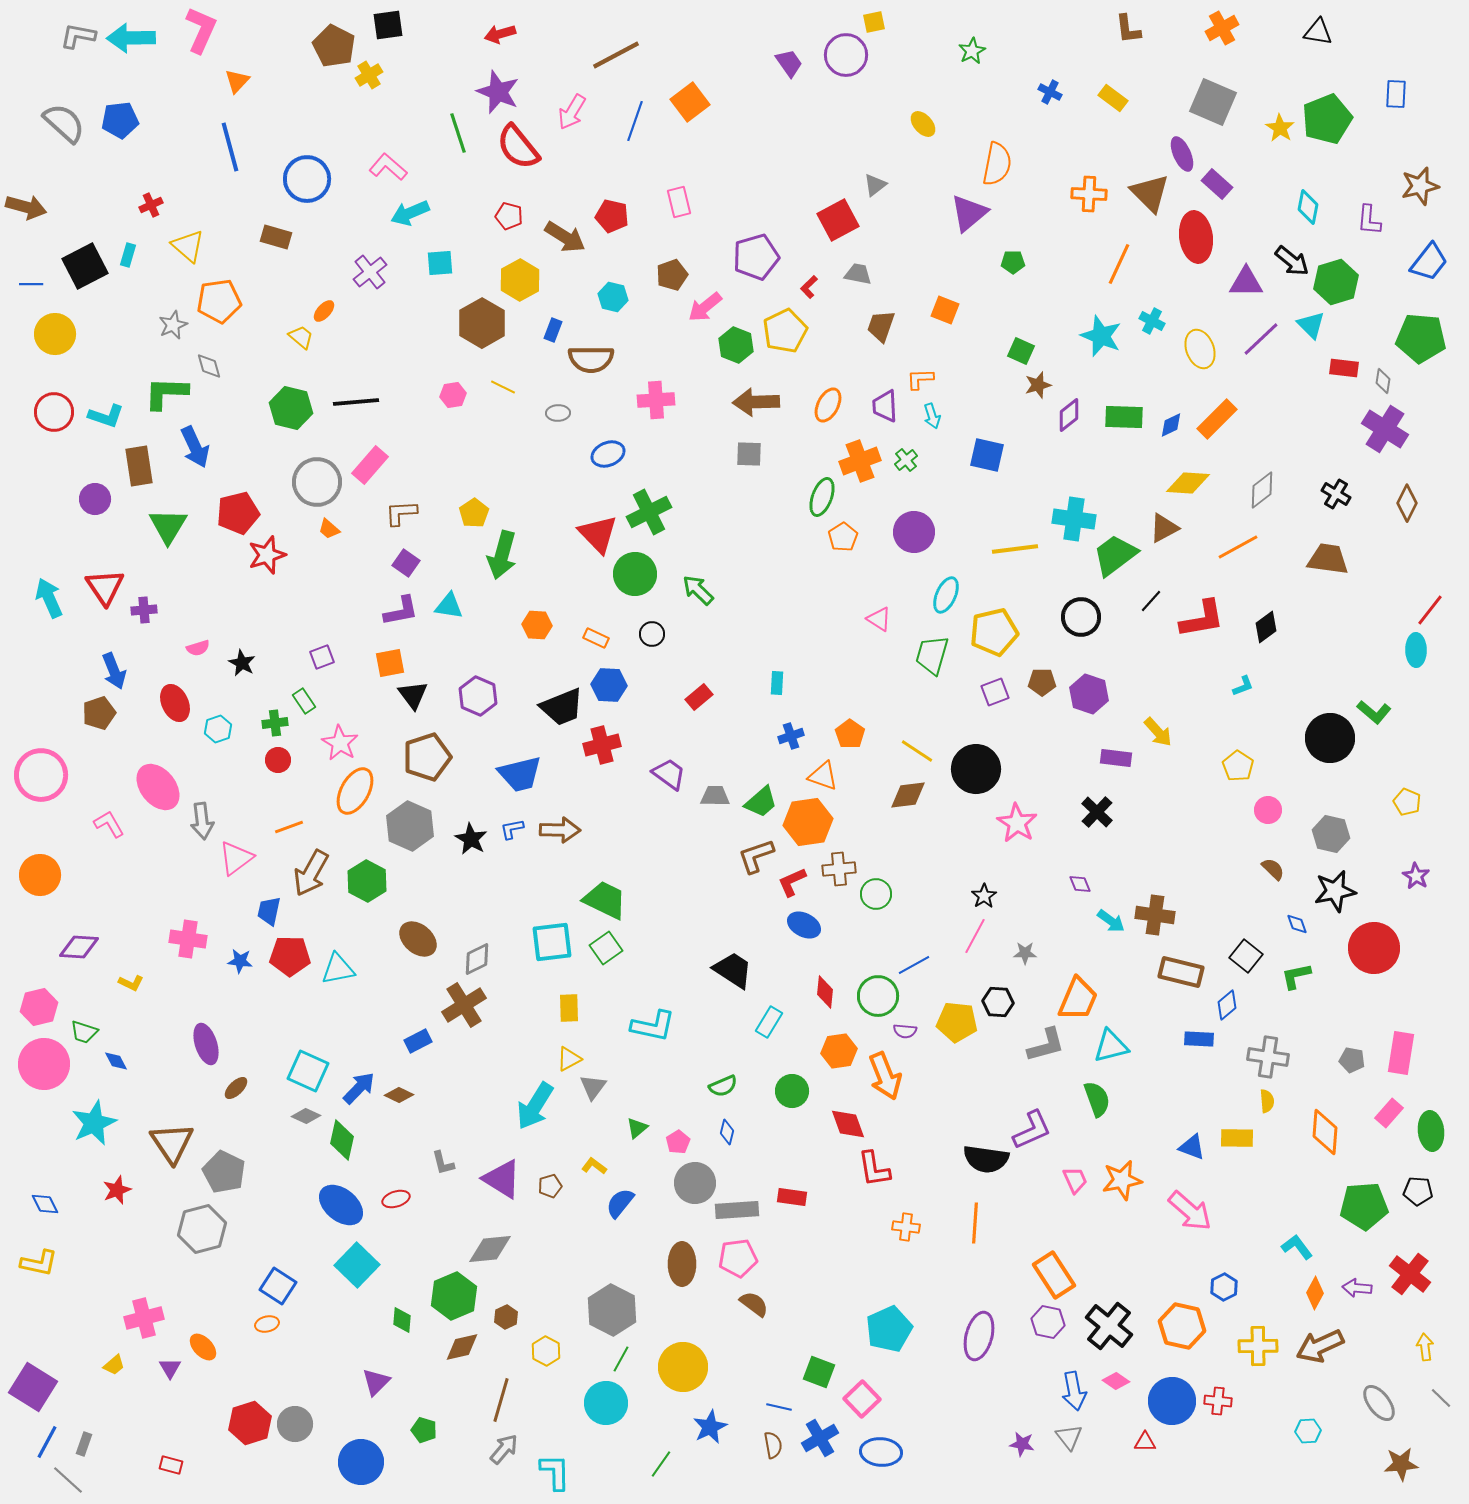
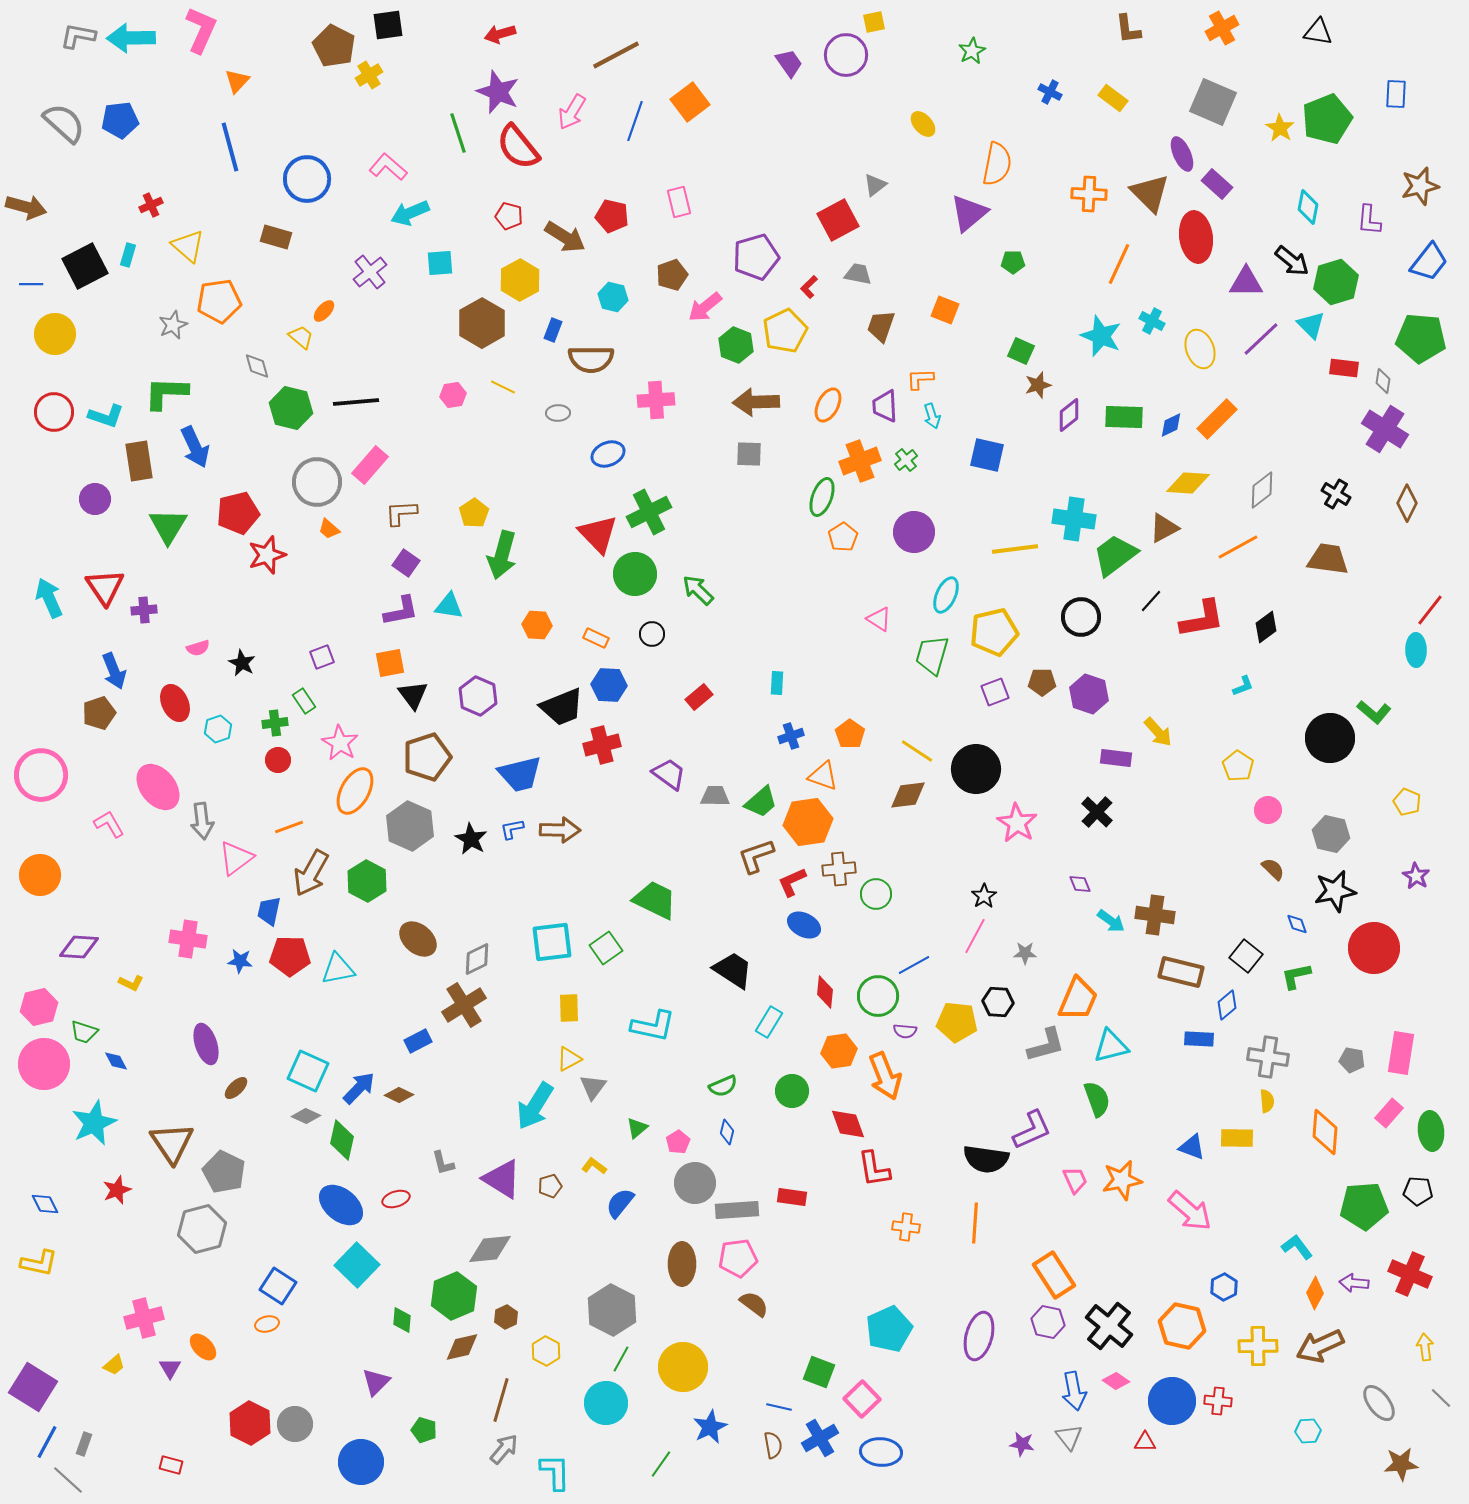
gray diamond at (209, 366): moved 48 px right
brown rectangle at (139, 466): moved 5 px up
green trapezoid at (605, 900): moved 50 px right
red cross at (1410, 1274): rotated 15 degrees counterclockwise
purple arrow at (1357, 1288): moved 3 px left, 5 px up
red hexagon at (250, 1423): rotated 15 degrees counterclockwise
